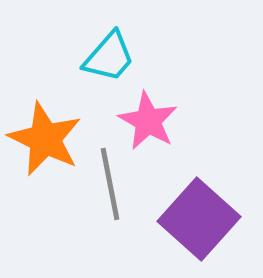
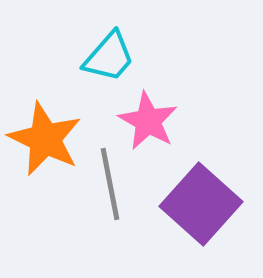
purple square: moved 2 px right, 15 px up
